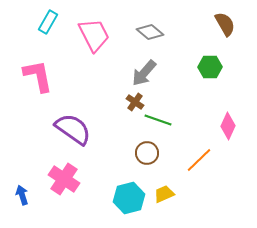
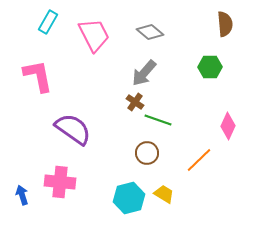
brown semicircle: rotated 25 degrees clockwise
pink cross: moved 4 px left, 3 px down; rotated 28 degrees counterclockwise
yellow trapezoid: rotated 55 degrees clockwise
